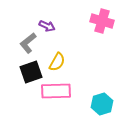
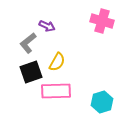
cyan hexagon: moved 2 px up
